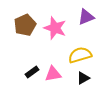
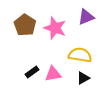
brown pentagon: rotated 15 degrees counterclockwise
yellow semicircle: rotated 25 degrees clockwise
